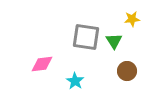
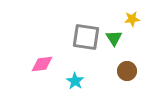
green triangle: moved 3 px up
